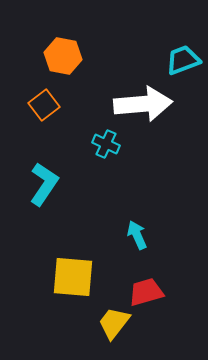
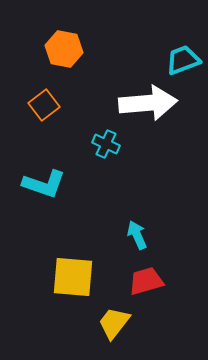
orange hexagon: moved 1 px right, 7 px up
white arrow: moved 5 px right, 1 px up
cyan L-shape: rotated 75 degrees clockwise
red trapezoid: moved 11 px up
